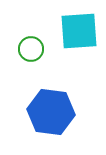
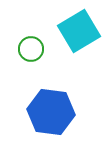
cyan square: rotated 27 degrees counterclockwise
